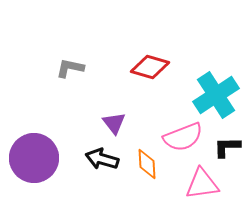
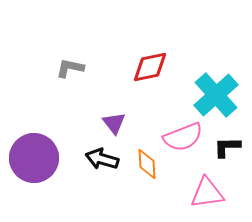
red diamond: rotated 27 degrees counterclockwise
cyan cross: rotated 9 degrees counterclockwise
pink triangle: moved 5 px right, 9 px down
